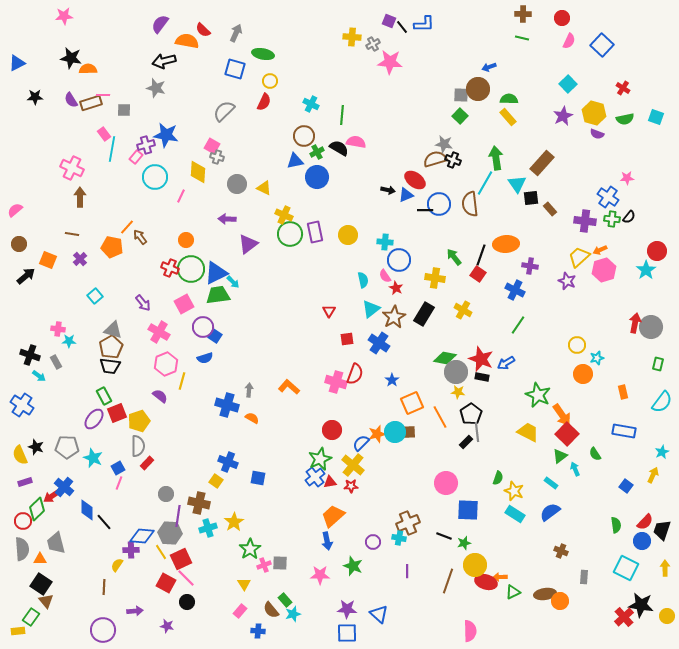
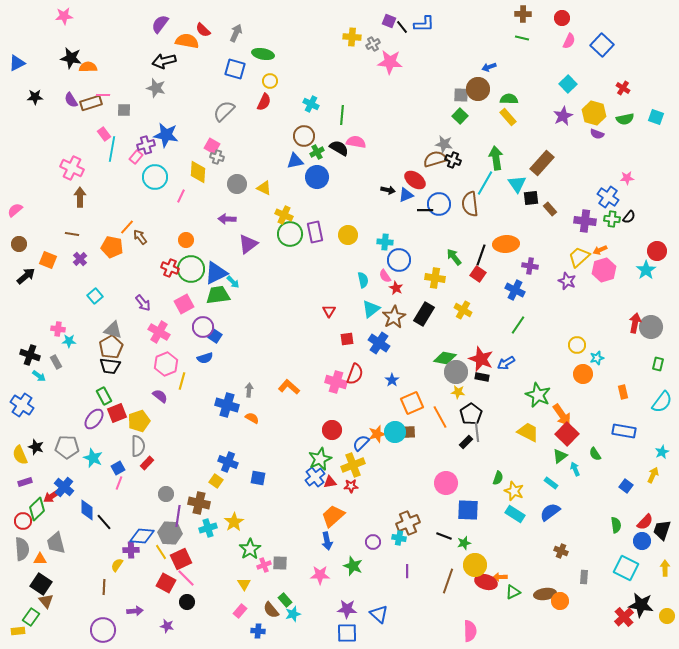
orange semicircle at (88, 69): moved 2 px up
yellow cross at (353, 465): rotated 30 degrees clockwise
